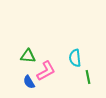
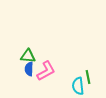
cyan semicircle: moved 3 px right, 28 px down
blue semicircle: moved 13 px up; rotated 32 degrees clockwise
